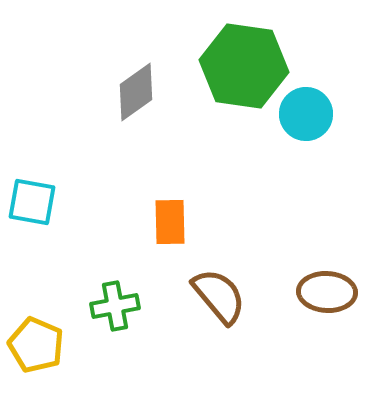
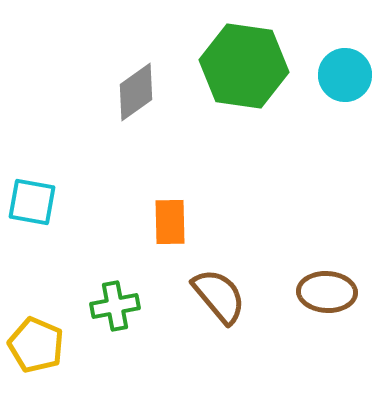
cyan circle: moved 39 px right, 39 px up
